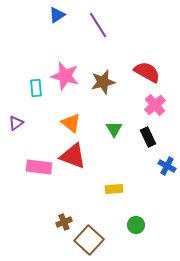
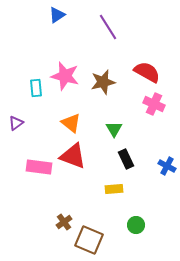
purple line: moved 10 px right, 2 px down
pink cross: moved 1 px left, 1 px up; rotated 25 degrees counterclockwise
black rectangle: moved 22 px left, 22 px down
brown cross: rotated 14 degrees counterclockwise
brown square: rotated 20 degrees counterclockwise
